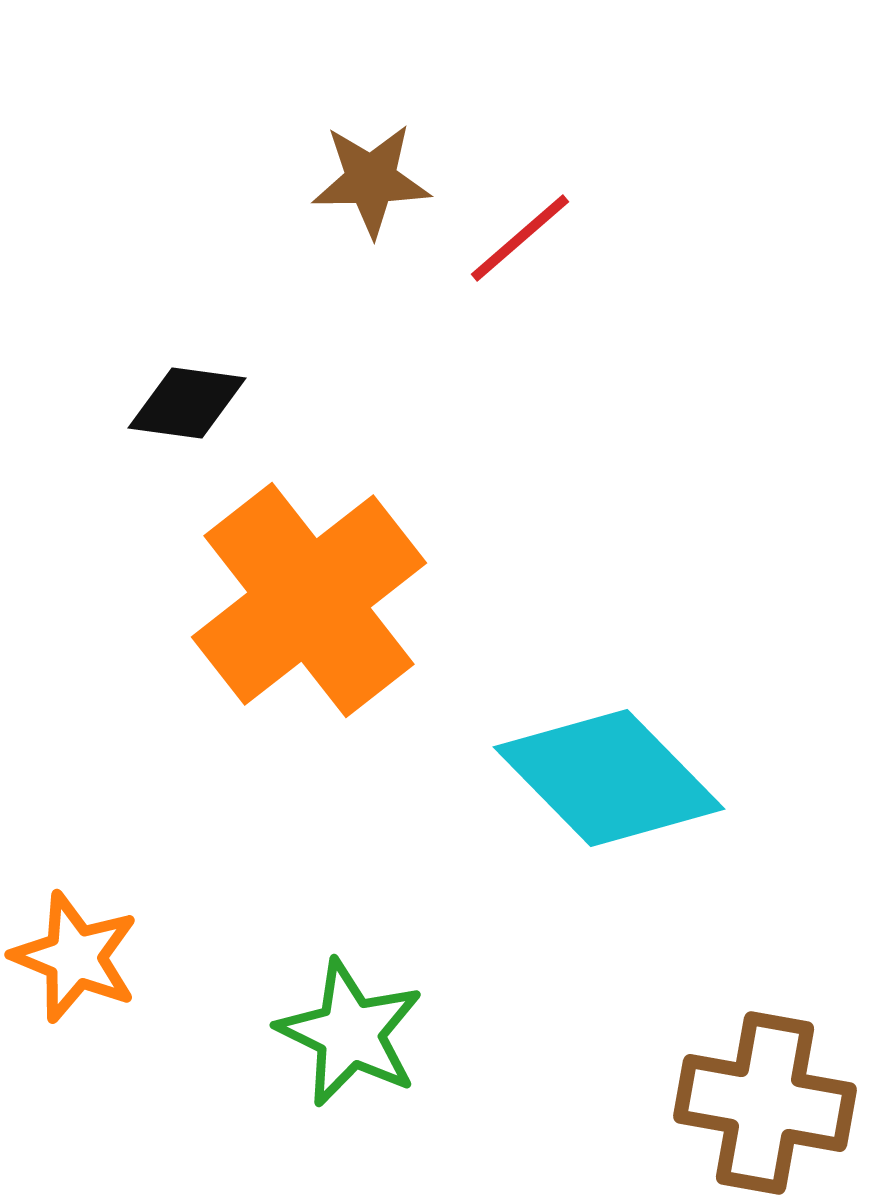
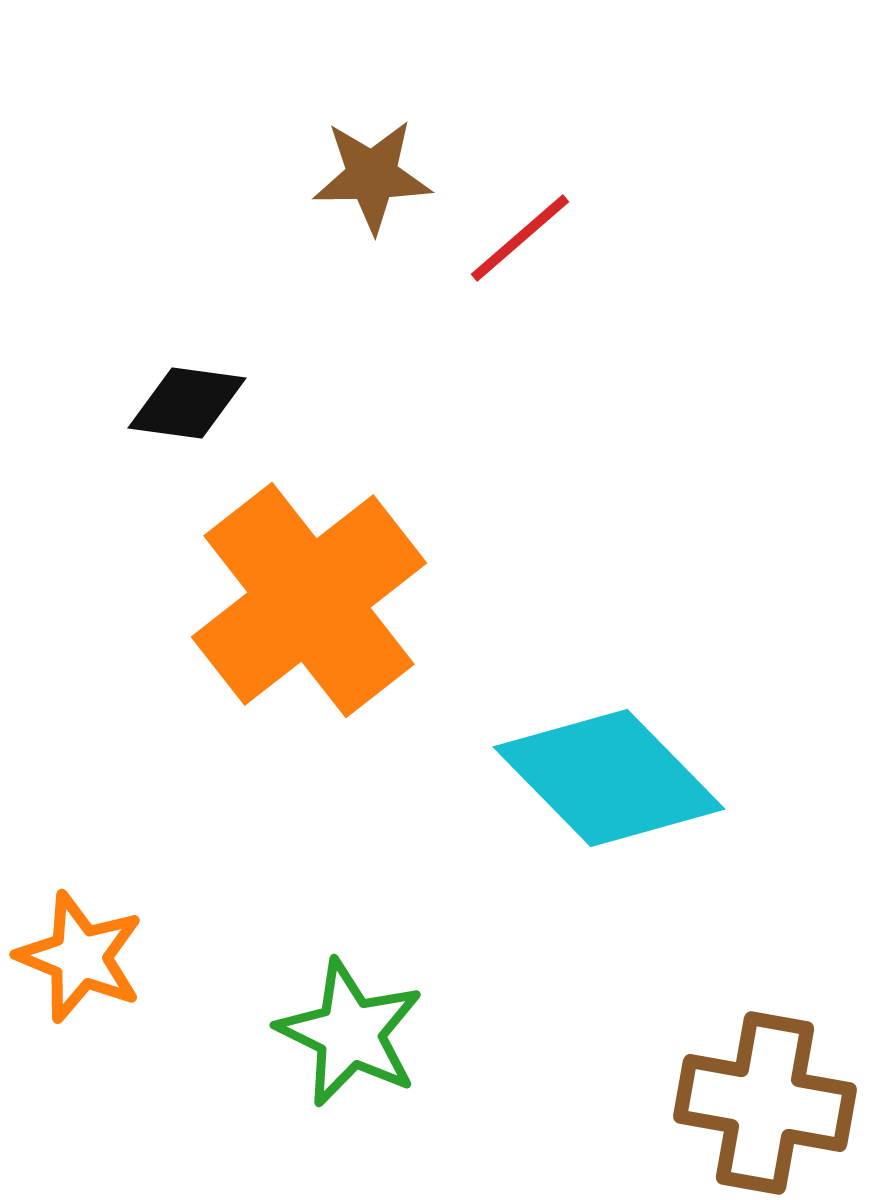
brown star: moved 1 px right, 4 px up
orange star: moved 5 px right
